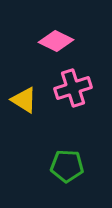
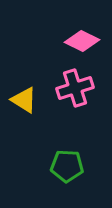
pink diamond: moved 26 px right
pink cross: moved 2 px right
